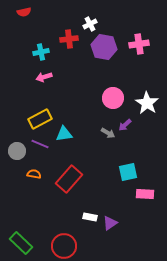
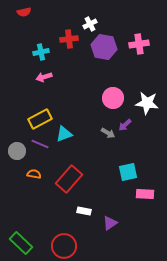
white star: rotated 25 degrees counterclockwise
cyan triangle: rotated 12 degrees counterclockwise
white rectangle: moved 6 px left, 6 px up
